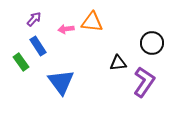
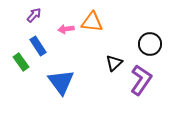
purple arrow: moved 4 px up
black circle: moved 2 px left, 1 px down
black triangle: moved 4 px left; rotated 36 degrees counterclockwise
purple L-shape: moved 3 px left, 2 px up
